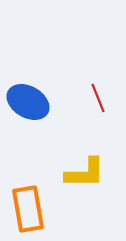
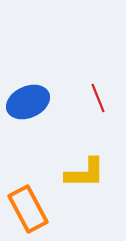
blue ellipse: rotated 54 degrees counterclockwise
orange rectangle: rotated 18 degrees counterclockwise
